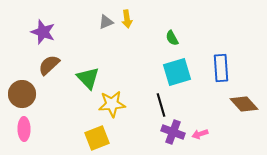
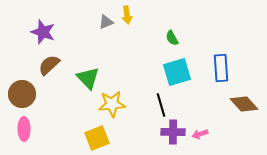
yellow arrow: moved 4 px up
purple cross: rotated 20 degrees counterclockwise
